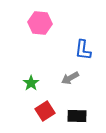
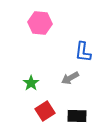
blue L-shape: moved 2 px down
